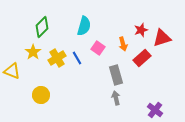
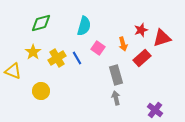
green diamond: moved 1 px left, 4 px up; rotated 30 degrees clockwise
yellow triangle: moved 1 px right
yellow circle: moved 4 px up
